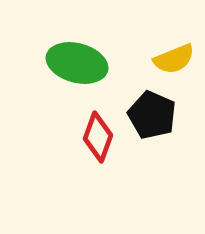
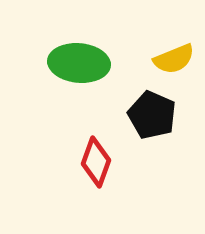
green ellipse: moved 2 px right; rotated 10 degrees counterclockwise
red diamond: moved 2 px left, 25 px down
